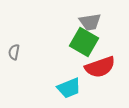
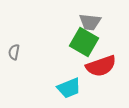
gray trapezoid: rotated 15 degrees clockwise
red semicircle: moved 1 px right, 1 px up
